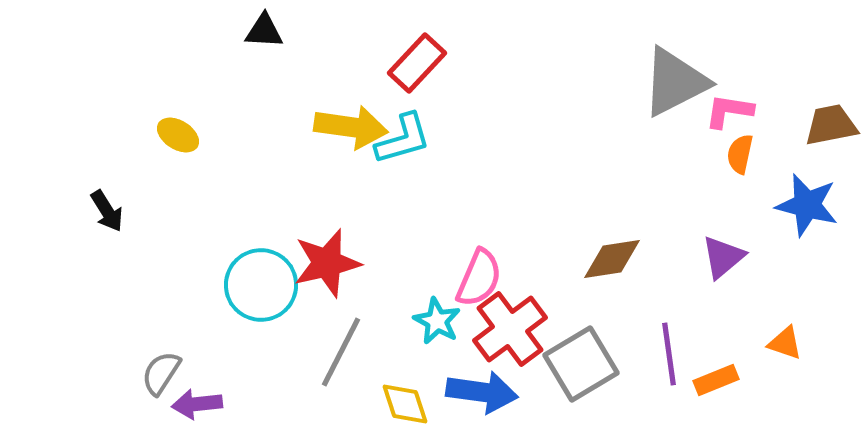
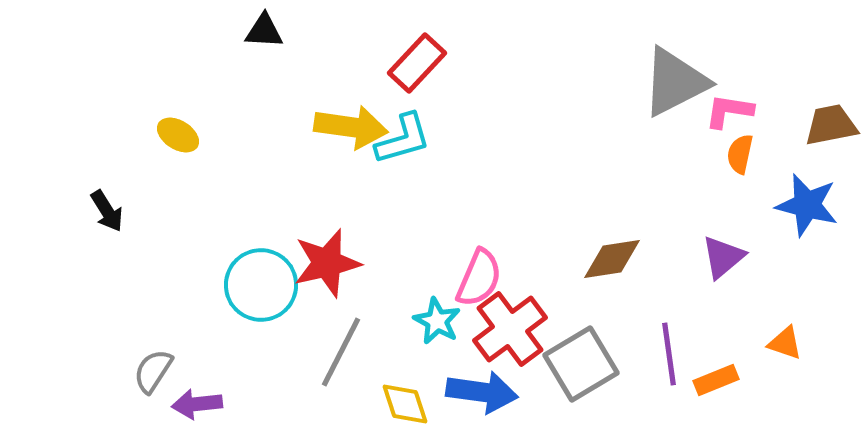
gray semicircle: moved 8 px left, 2 px up
